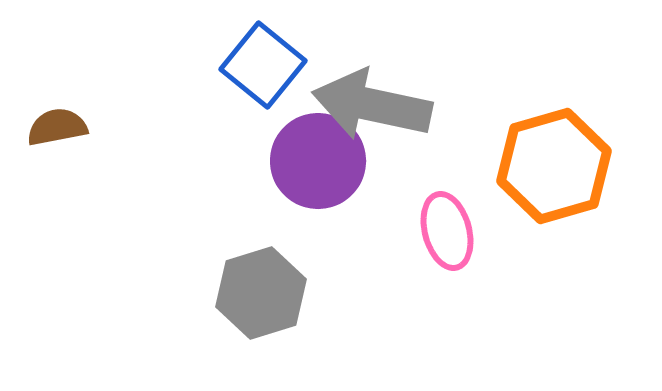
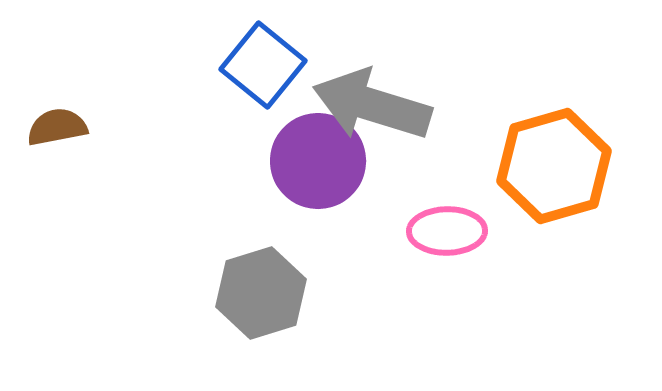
gray arrow: rotated 5 degrees clockwise
pink ellipse: rotated 76 degrees counterclockwise
